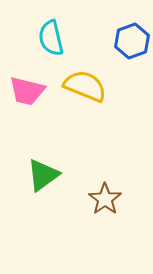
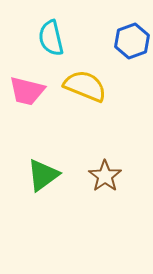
brown star: moved 23 px up
